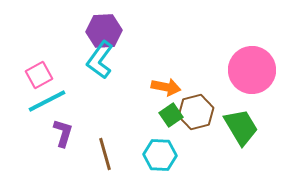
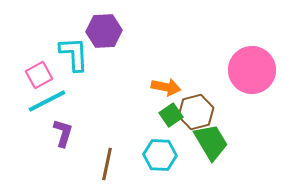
cyan L-shape: moved 26 px left, 6 px up; rotated 141 degrees clockwise
green trapezoid: moved 30 px left, 15 px down
brown line: moved 2 px right, 10 px down; rotated 28 degrees clockwise
